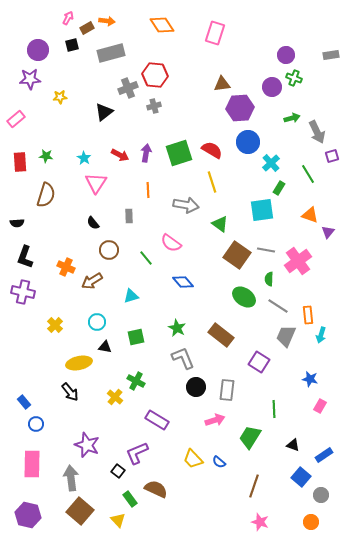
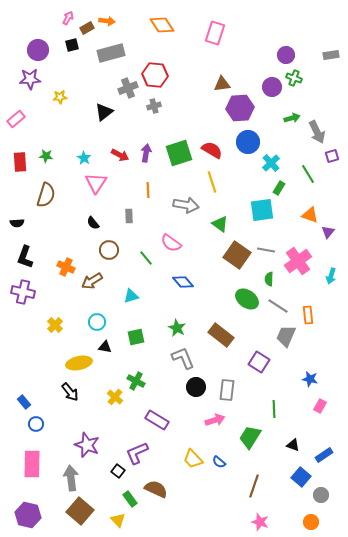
green ellipse at (244, 297): moved 3 px right, 2 px down
cyan arrow at (321, 335): moved 10 px right, 59 px up
